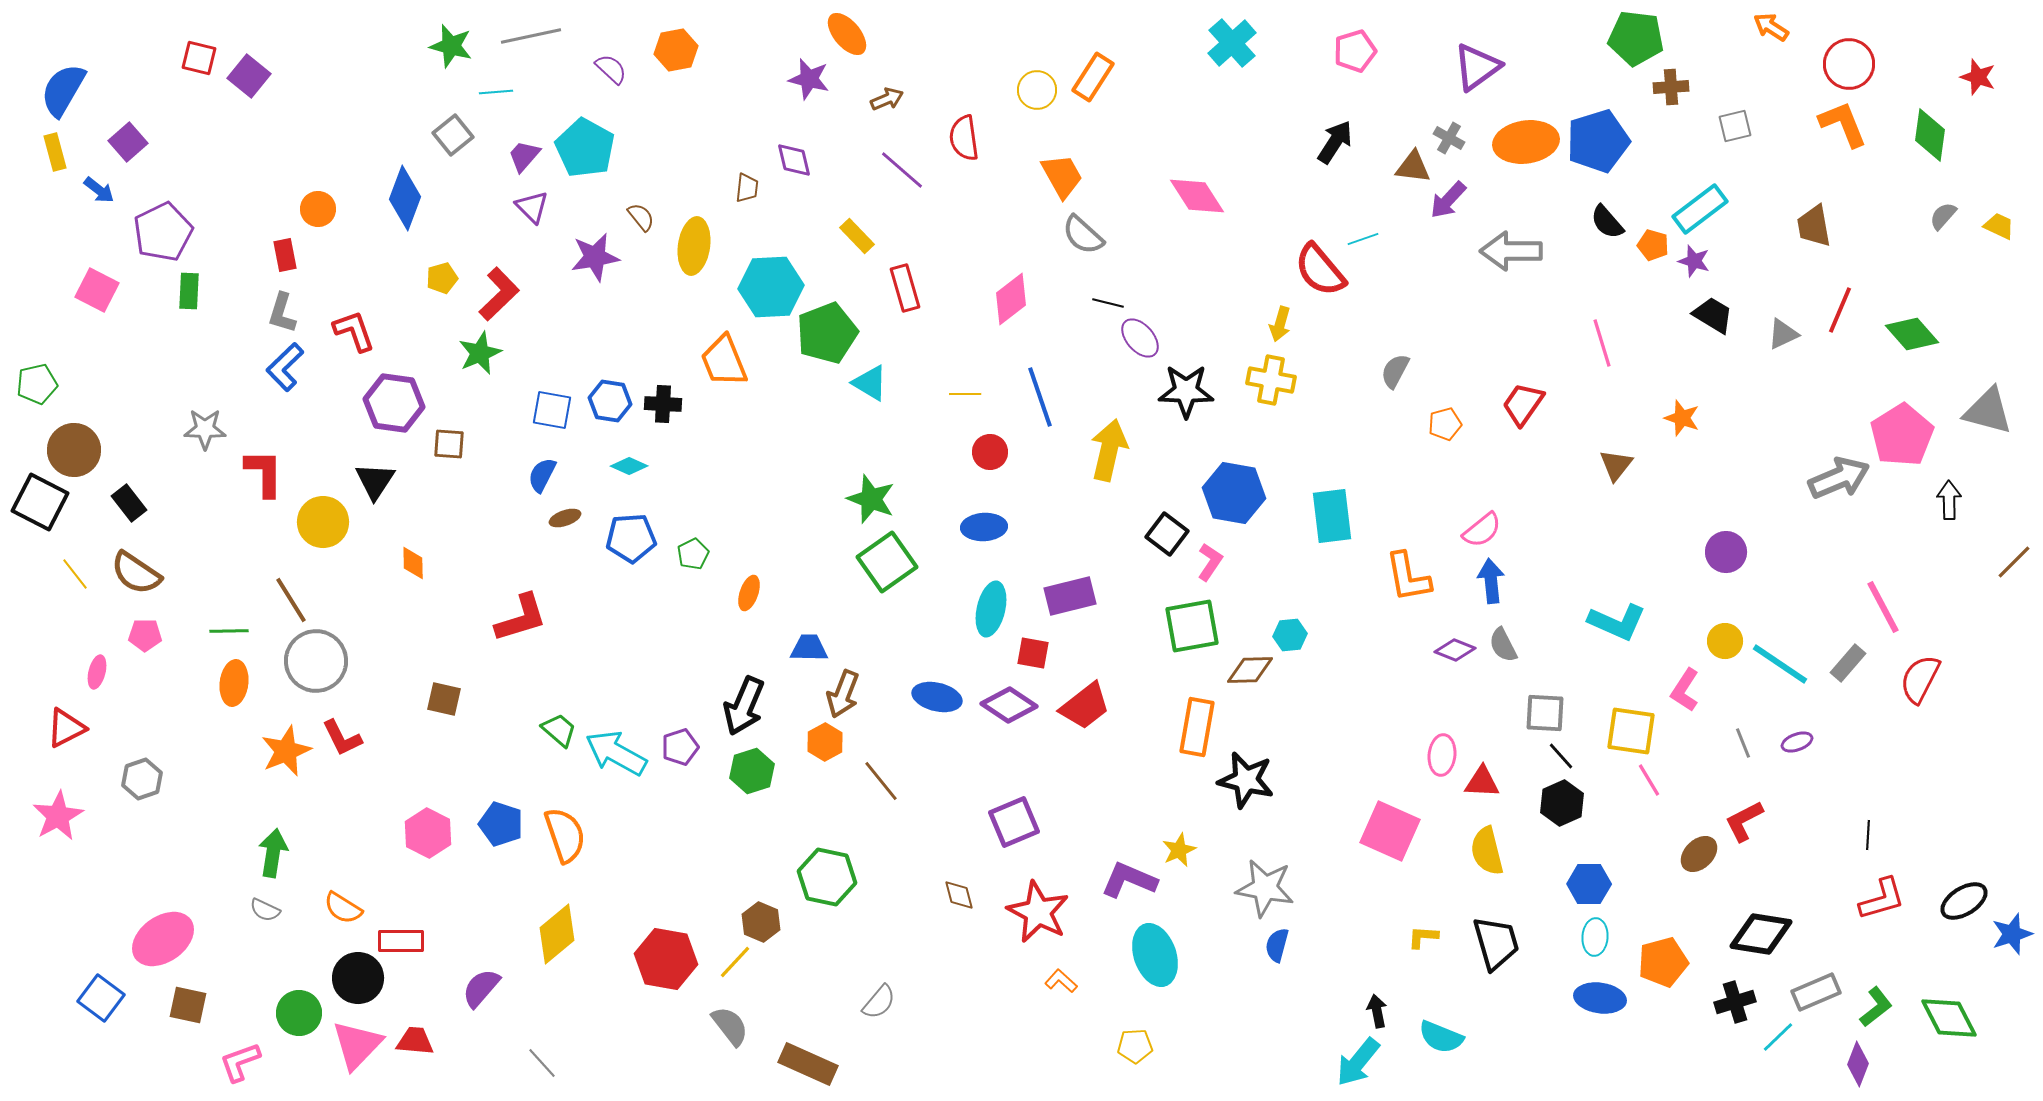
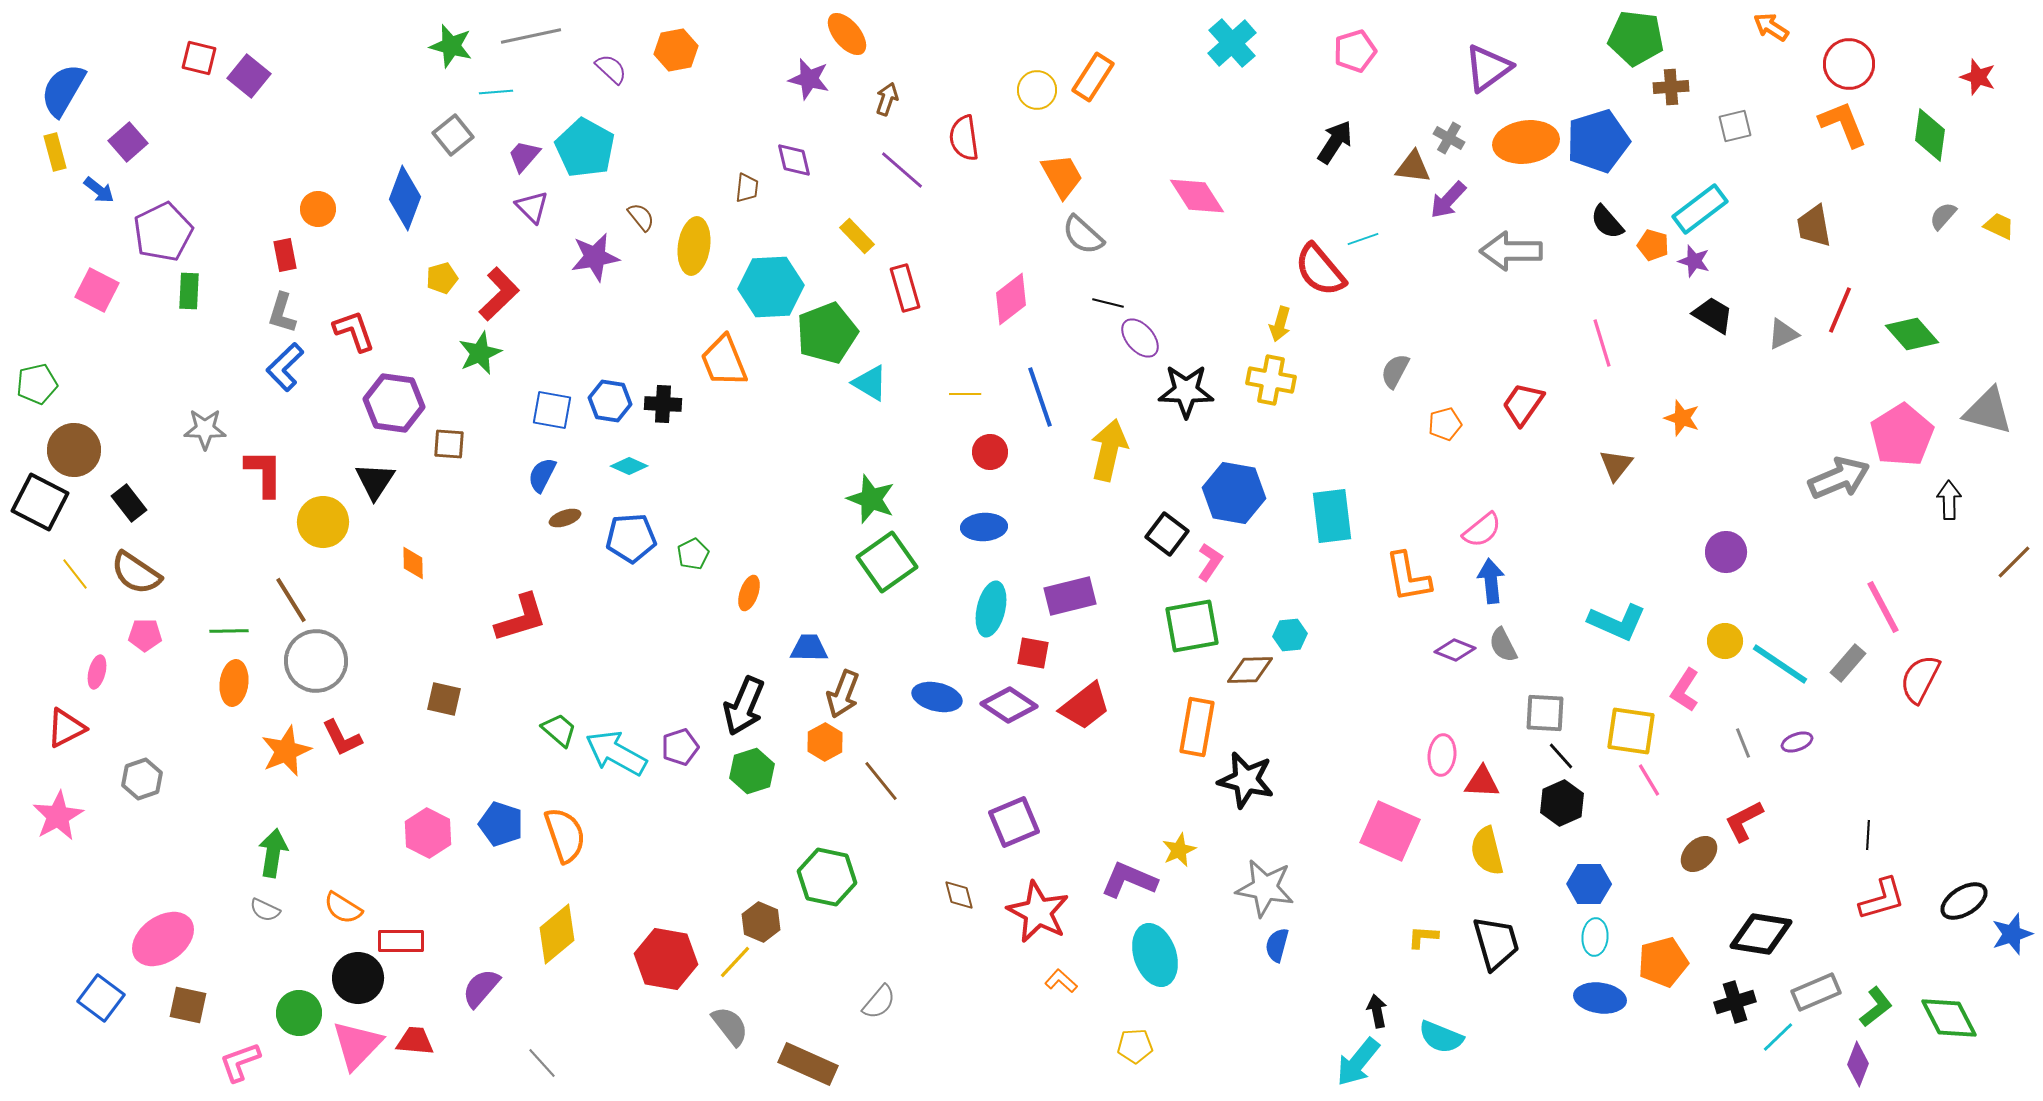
purple triangle at (1477, 67): moved 11 px right, 1 px down
brown arrow at (887, 99): rotated 48 degrees counterclockwise
